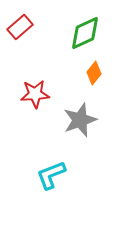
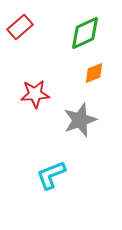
orange diamond: rotated 30 degrees clockwise
